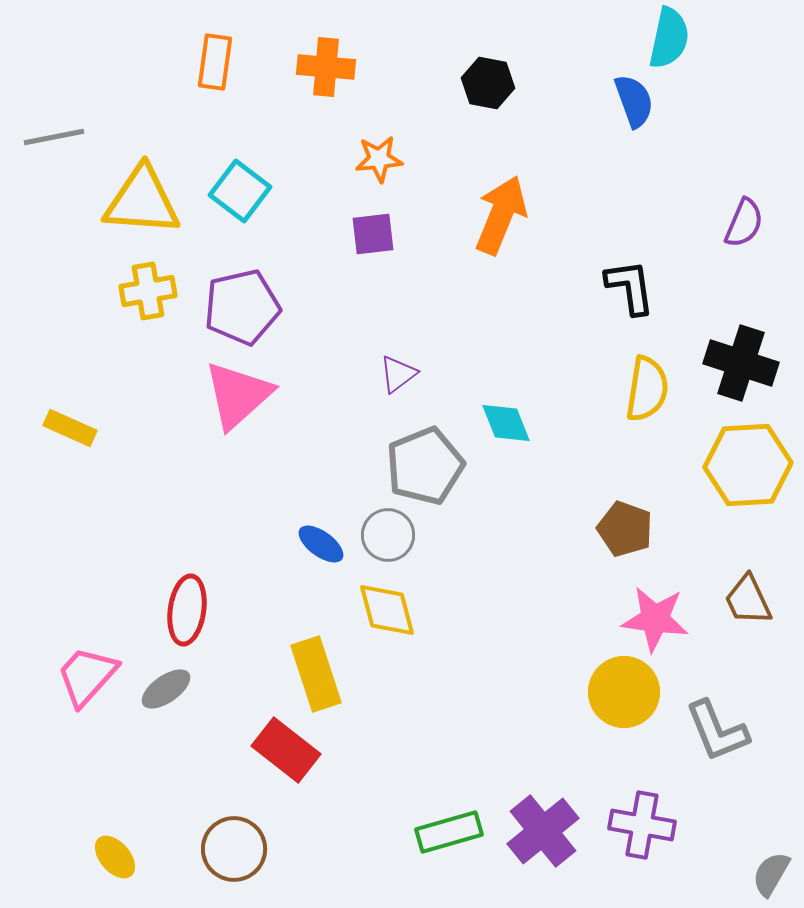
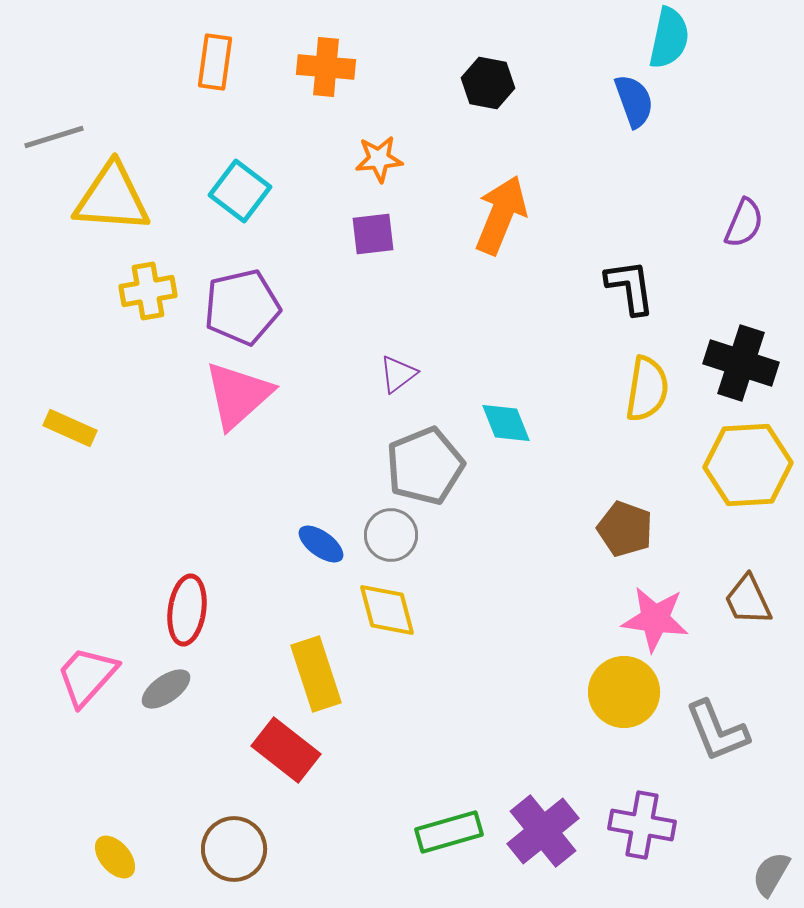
gray line at (54, 137): rotated 6 degrees counterclockwise
yellow triangle at (142, 201): moved 30 px left, 3 px up
gray circle at (388, 535): moved 3 px right
